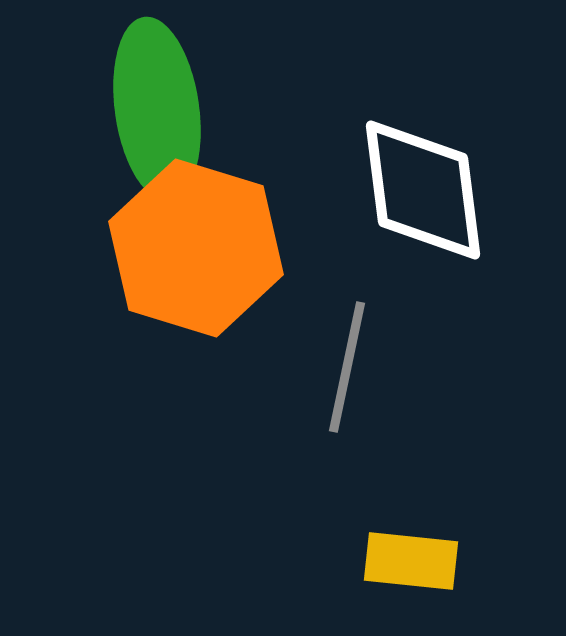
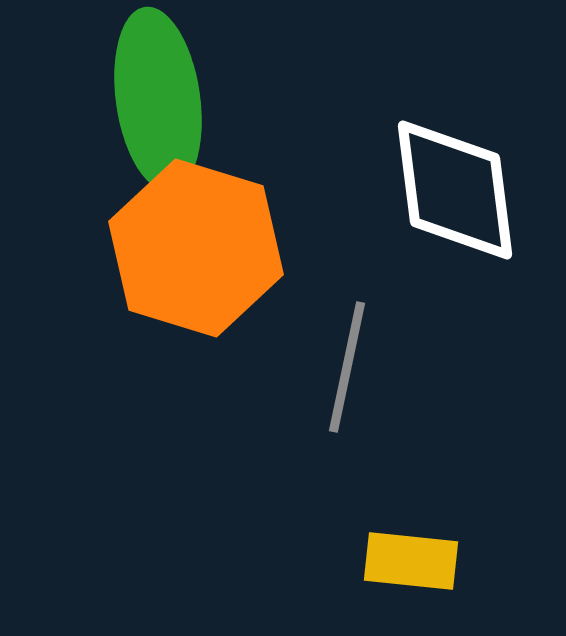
green ellipse: moved 1 px right, 10 px up
white diamond: moved 32 px right
